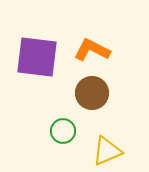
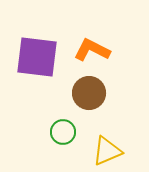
brown circle: moved 3 px left
green circle: moved 1 px down
